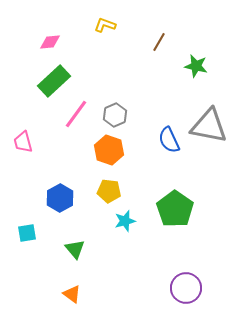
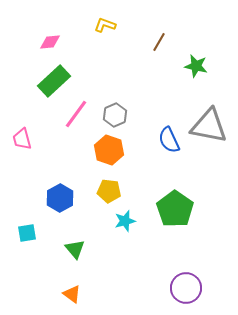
pink trapezoid: moved 1 px left, 3 px up
